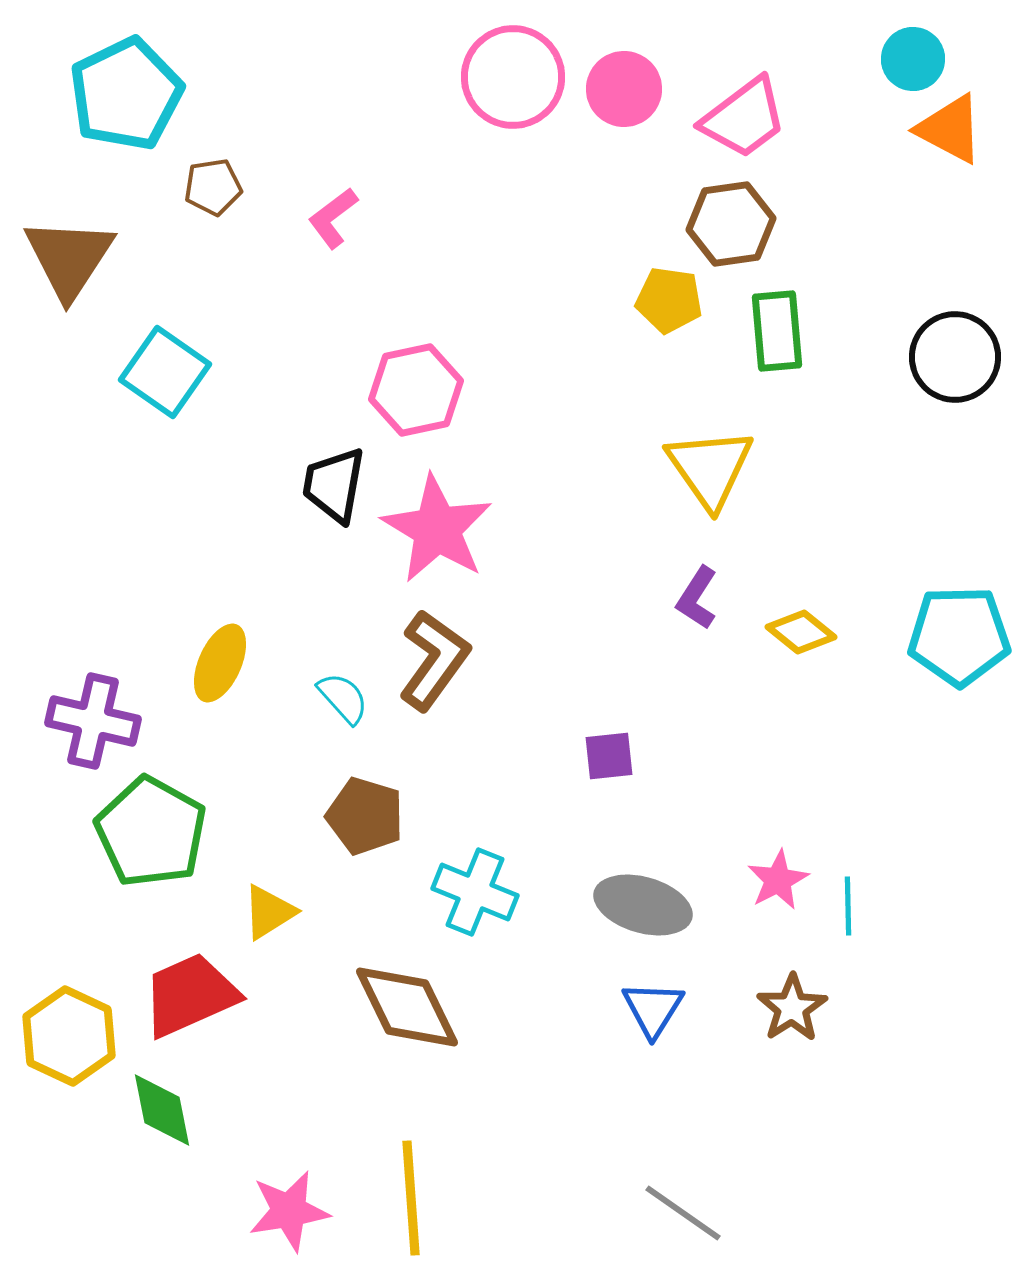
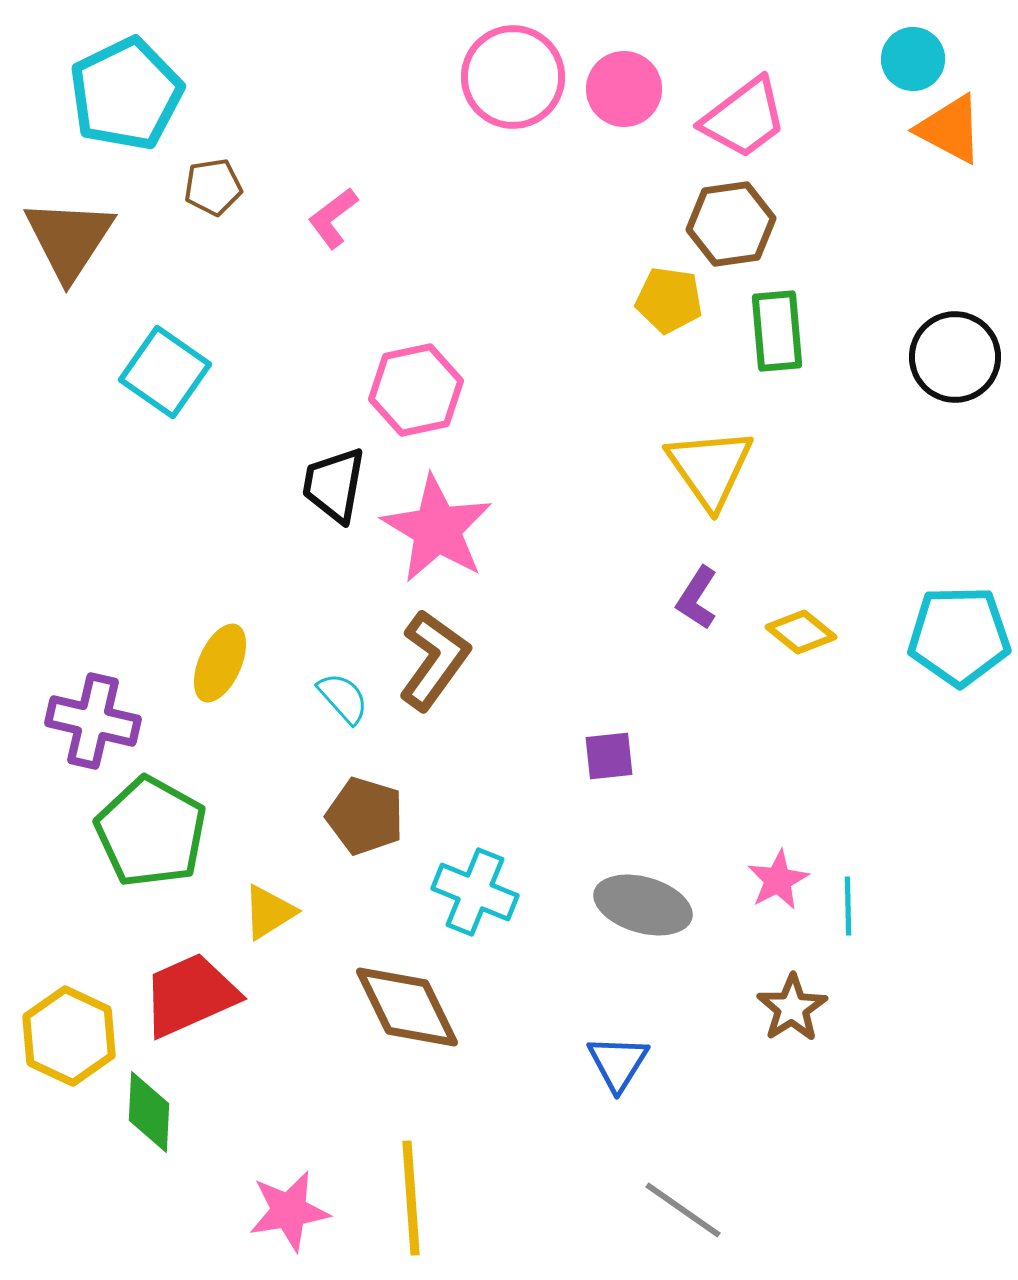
brown triangle at (69, 258): moved 19 px up
blue triangle at (653, 1009): moved 35 px left, 54 px down
green diamond at (162, 1110): moved 13 px left, 2 px down; rotated 14 degrees clockwise
gray line at (683, 1213): moved 3 px up
